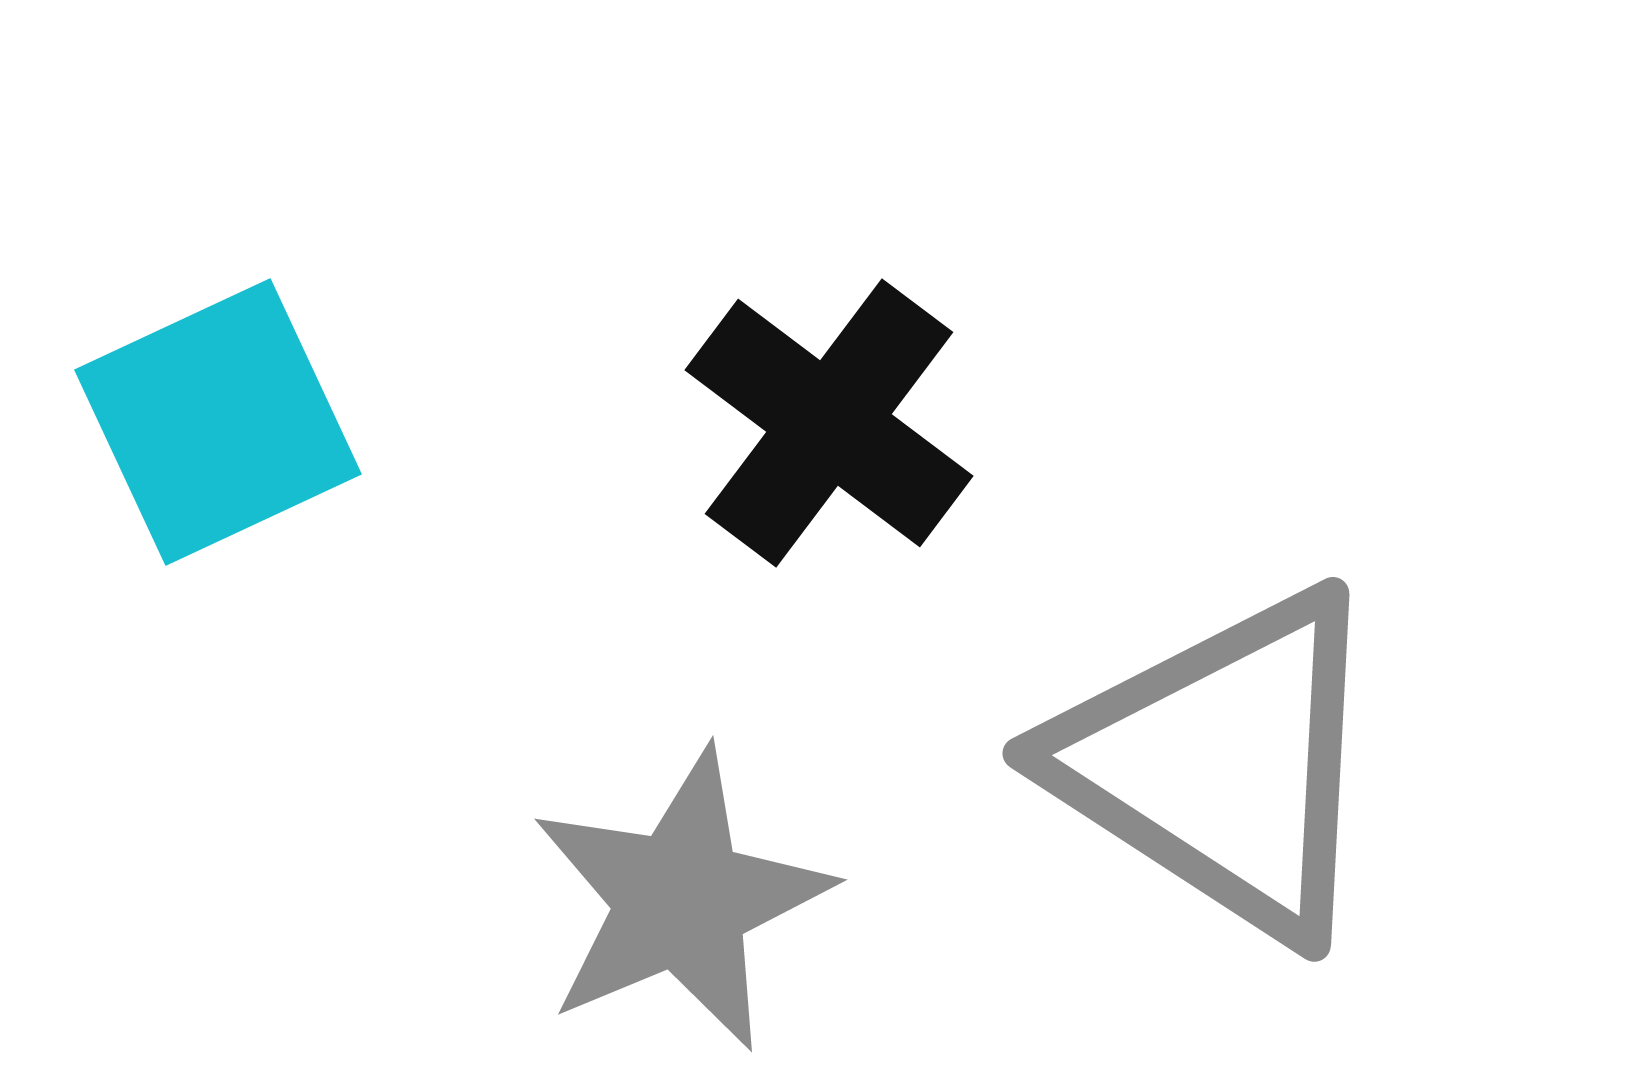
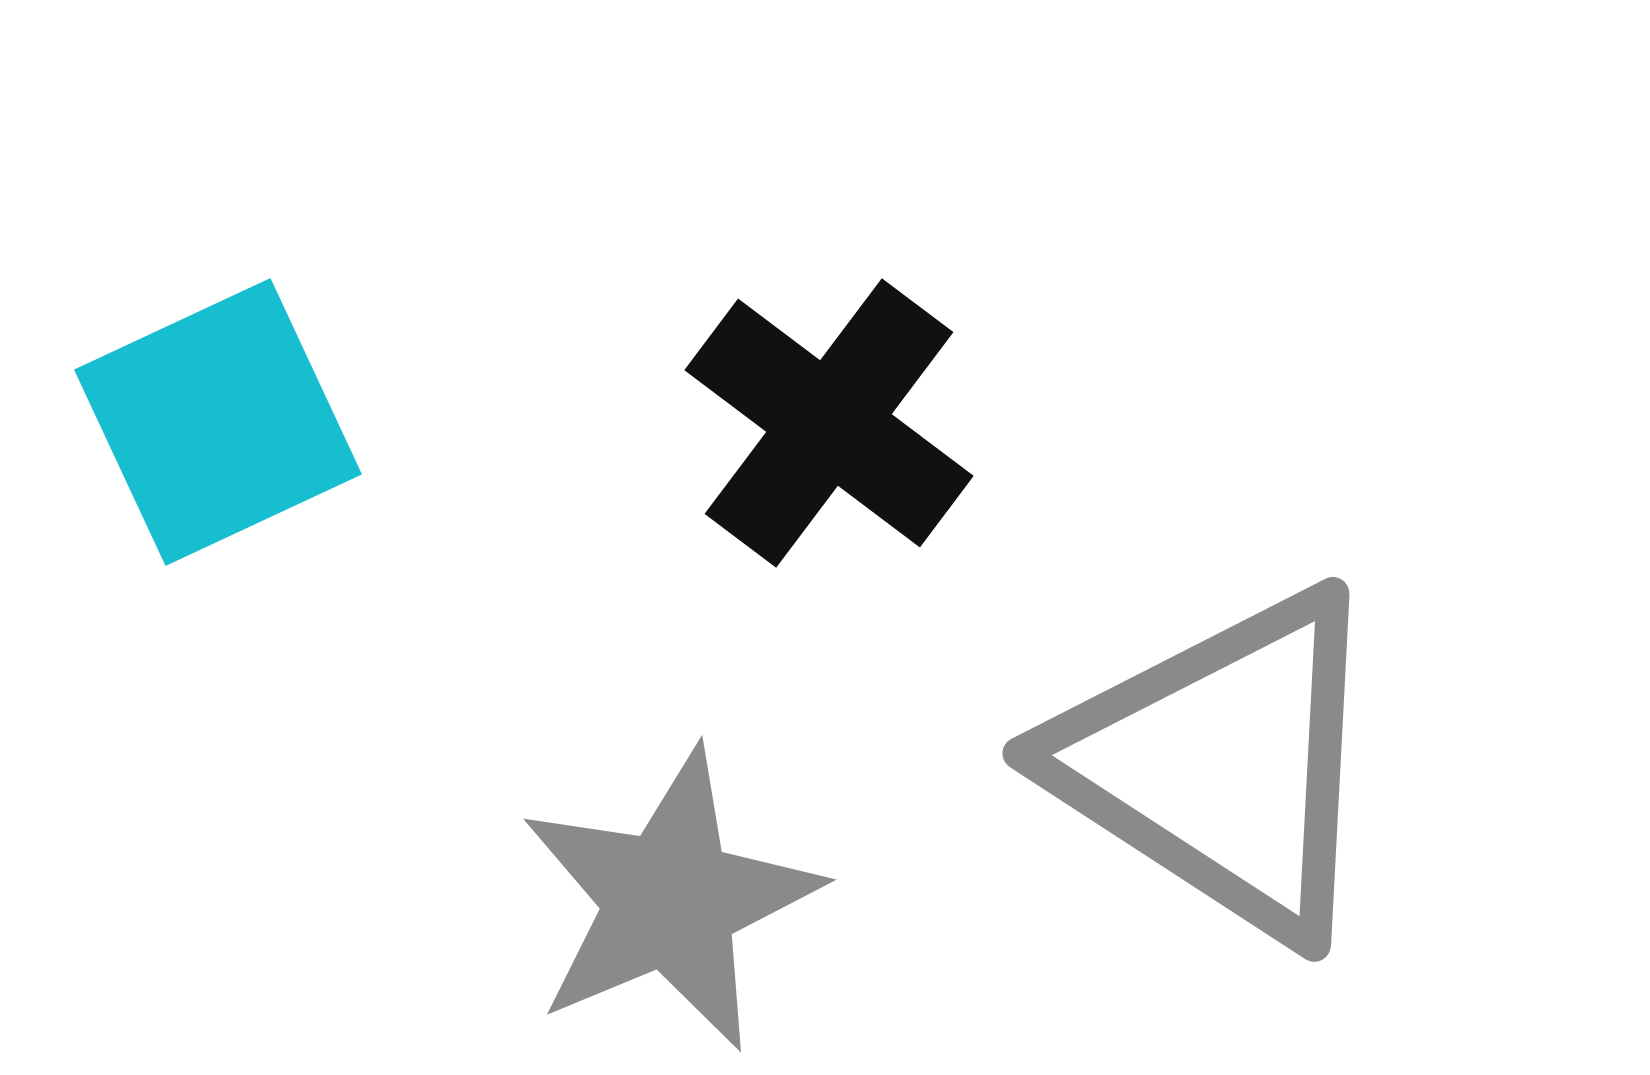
gray star: moved 11 px left
